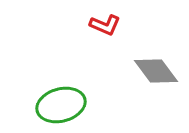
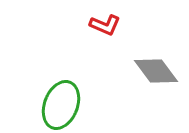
green ellipse: rotated 54 degrees counterclockwise
